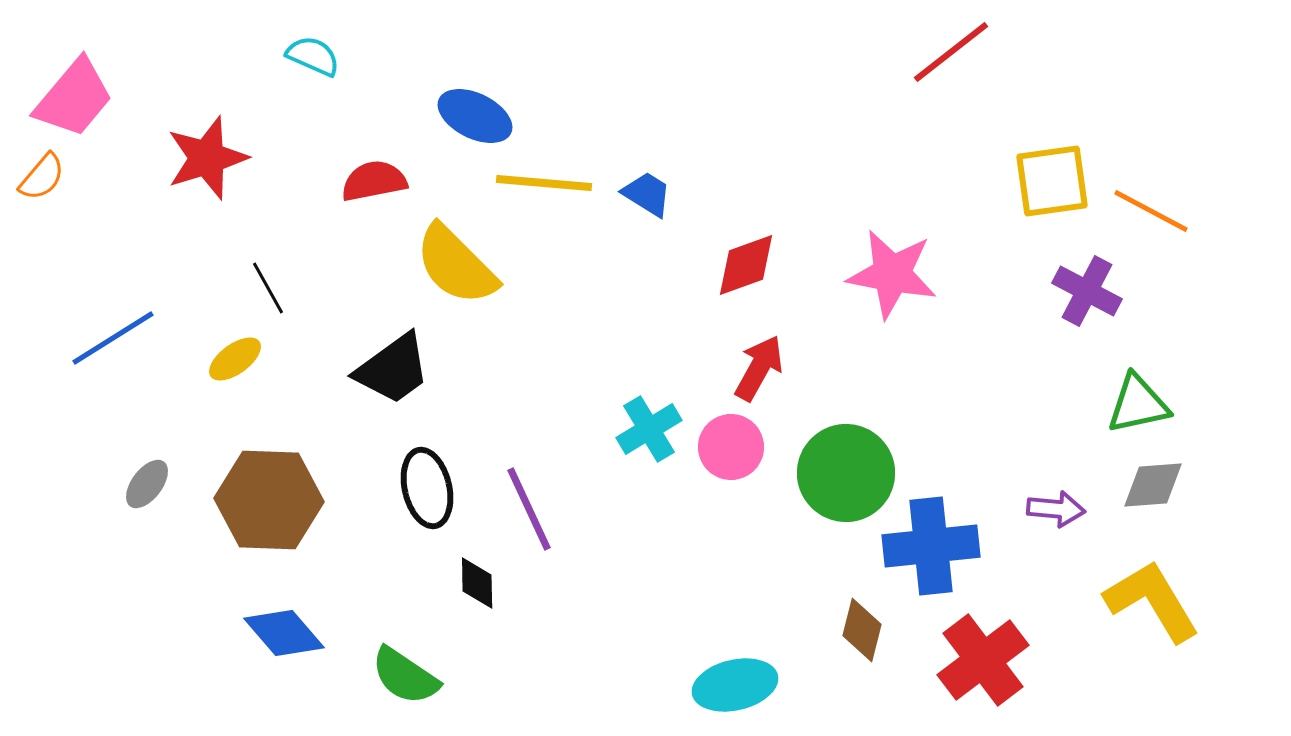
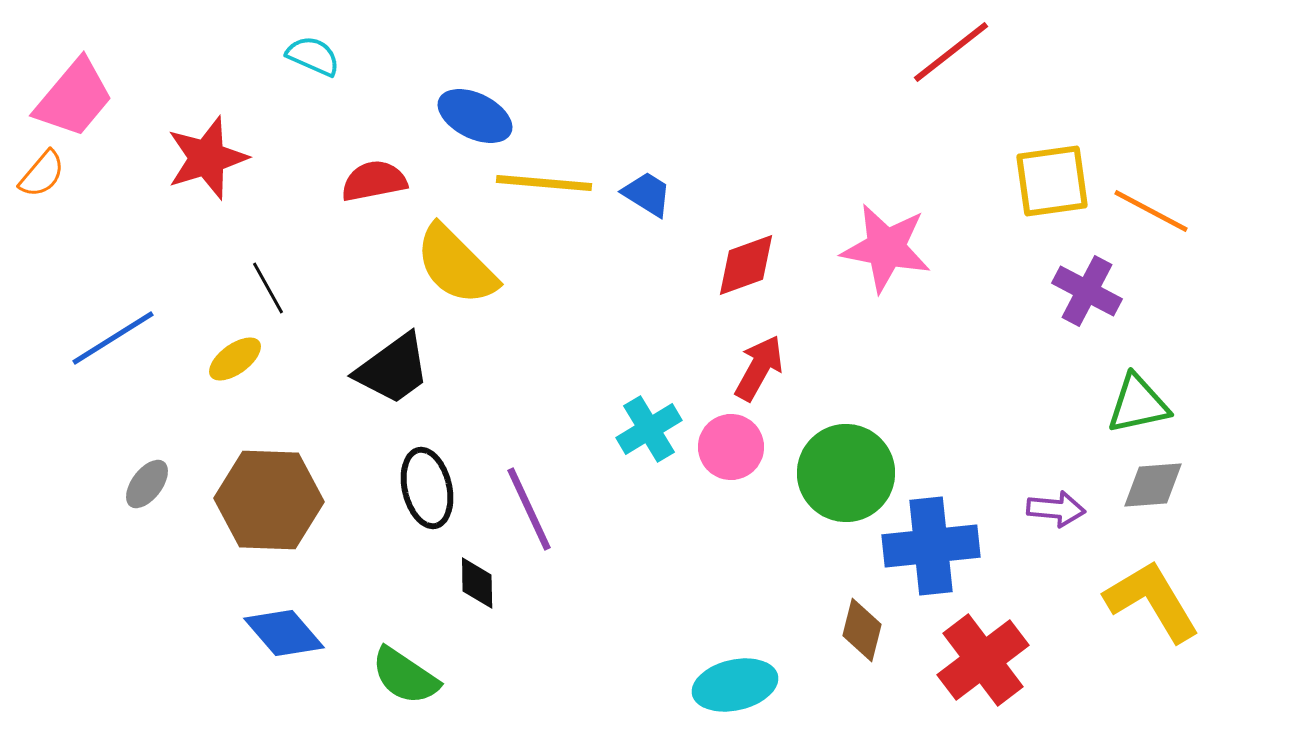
orange semicircle: moved 3 px up
pink star: moved 6 px left, 26 px up
